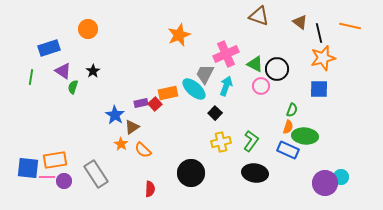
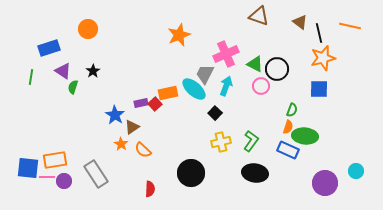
cyan circle at (341, 177): moved 15 px right, 6 px up
